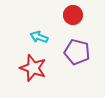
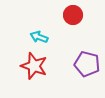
purple pentagon: moved 10 px right, 12 px down
red star: moved 1 px right, 2 px up
